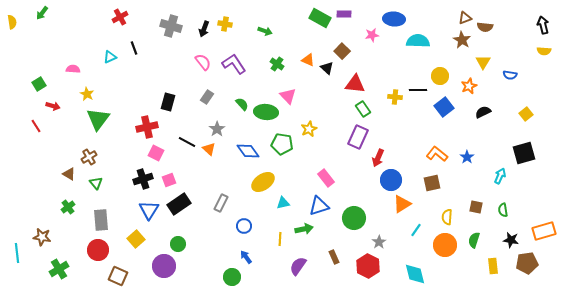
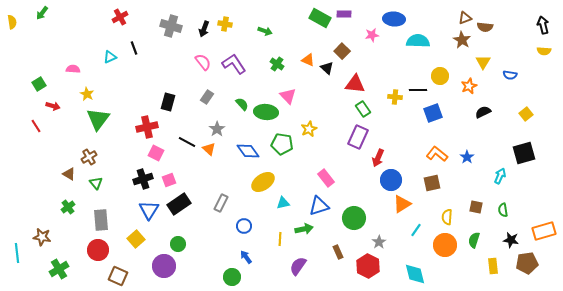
blue square at (444, 107): moved 11 px left, 6 px down; rotated 18 degrees clockwise
brown rectangle at (334, 257): moved 4 px right, 5 px up
